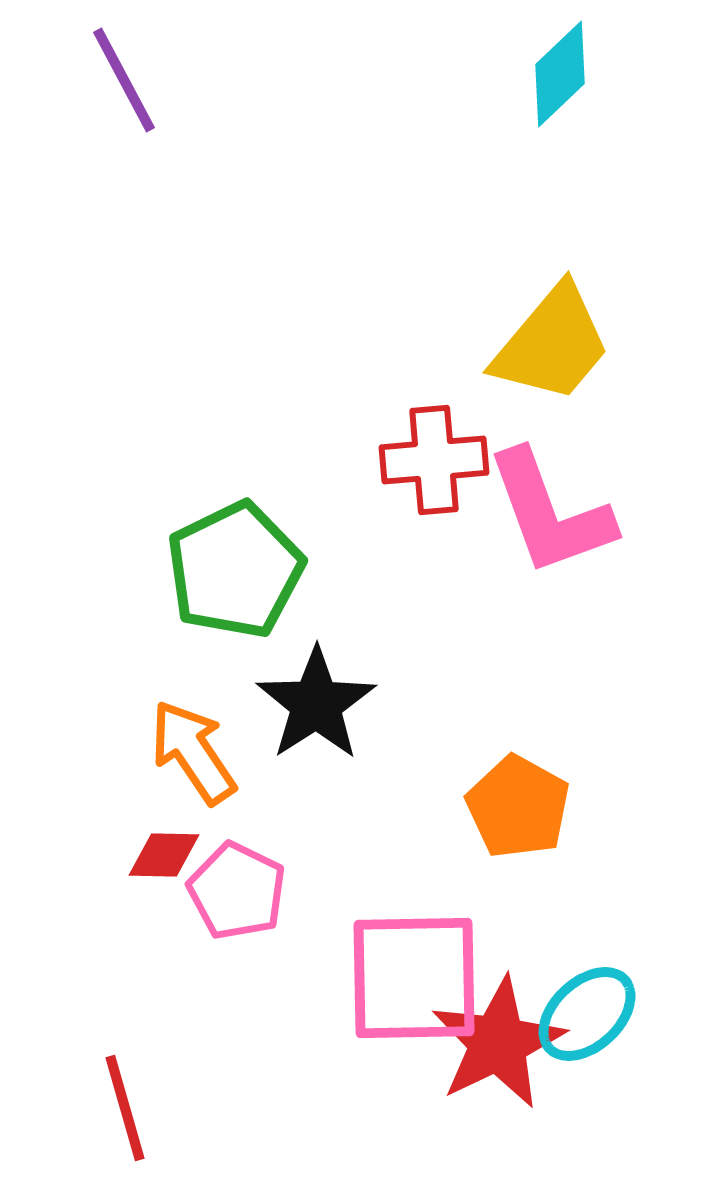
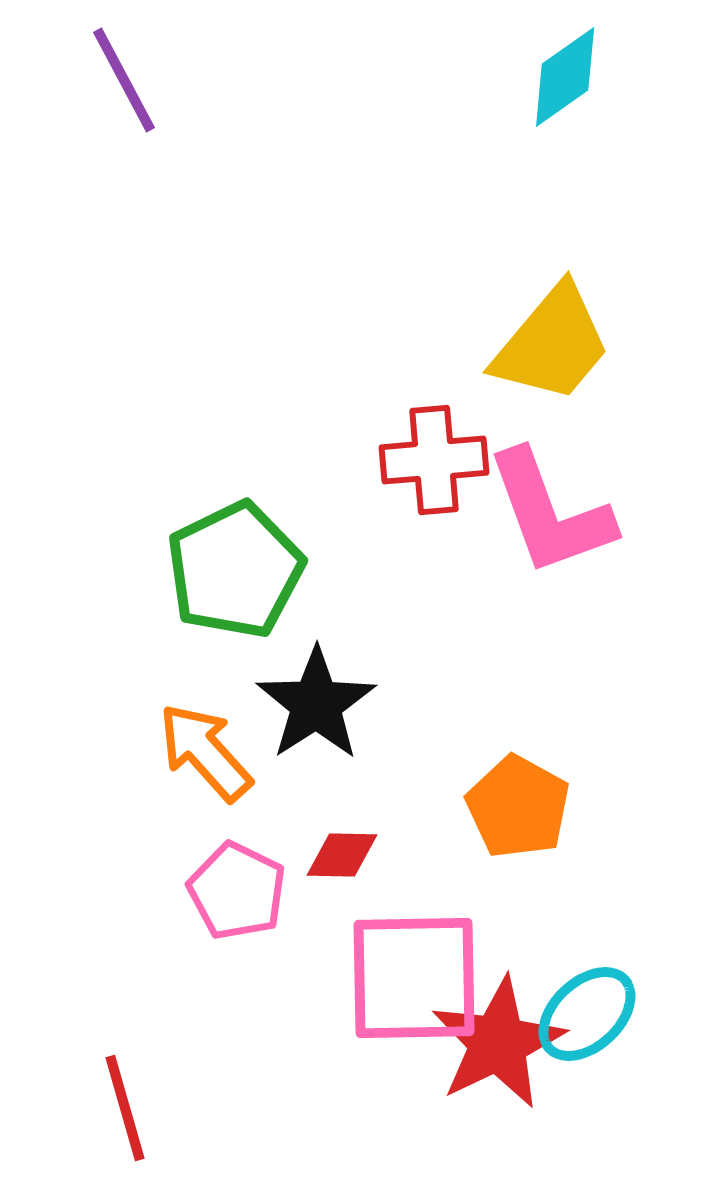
cyan diamond: moved 5 px right, 3 px down; rotated 8 degrees clockwise
orange arrow: moved 12 px right; rotated 8 degrees counterclockwise
red diamond: moved 178 px right
